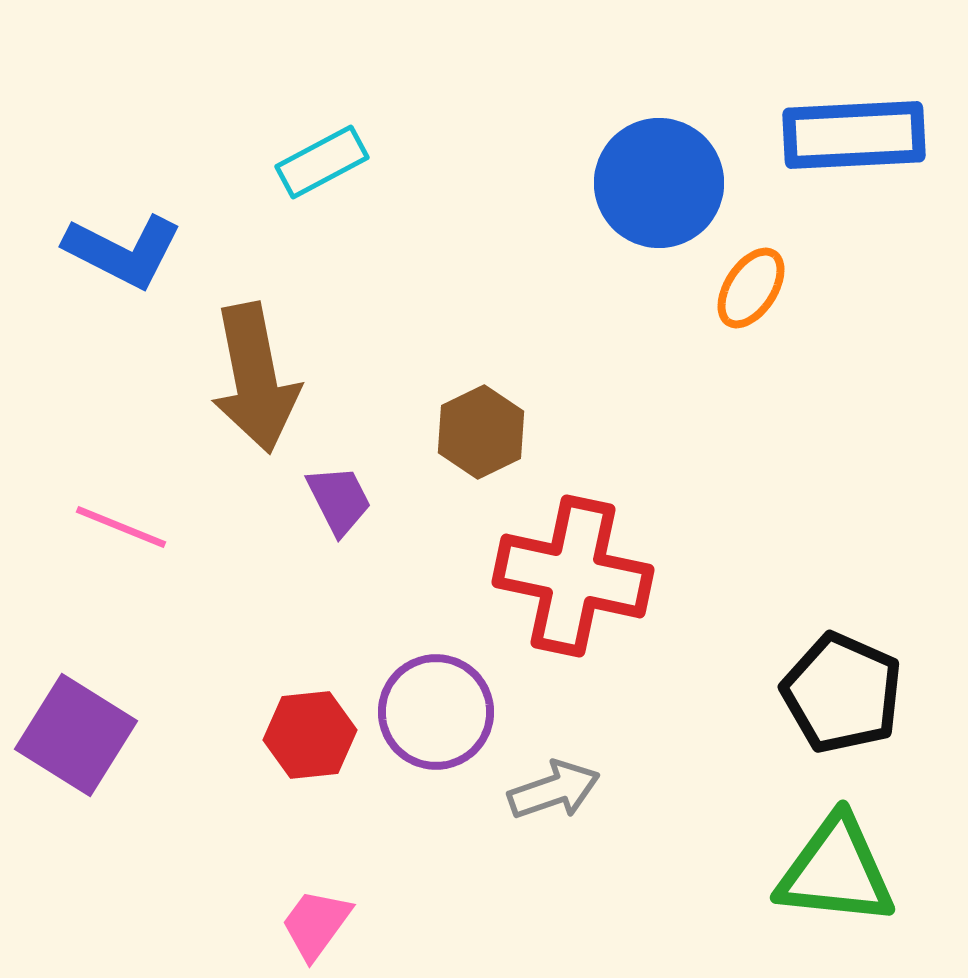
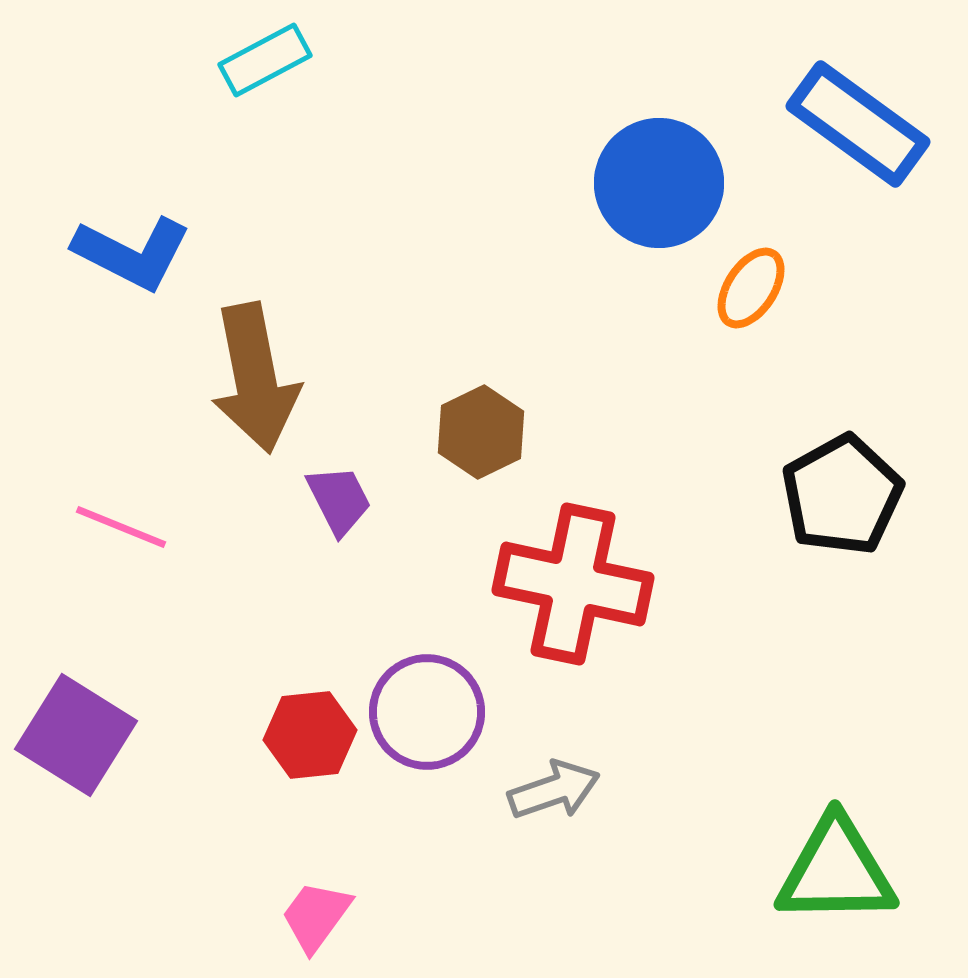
blue rectangle: moved 4 px right, 11 px up; rotated 39 degrees clockwise
cyan rectangle: moved 57 px left, 102 px up
blue L-shape: moved 9 px right, 2 px down
red cross: moved 8 px down
black pentagon: moved 198 px up; rotated 19 degrees clockwise
purple circle: moved 9 px left
green triangle: rotated 7 degrees counterclockwise
pink trapezoid: moved 8 px up
